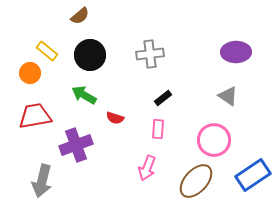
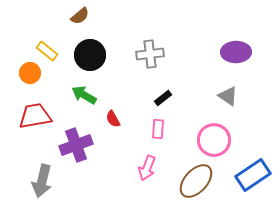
red semicircle: moved 2 px left, 1 px down; rotated 42 degrees clockwise
